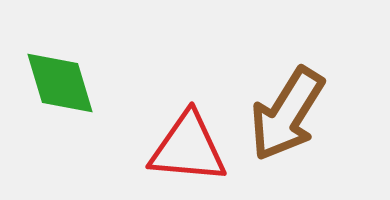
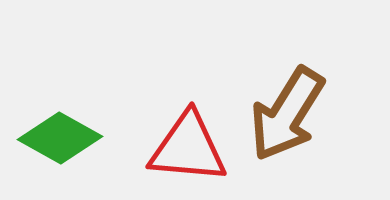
green diamond: moved 55 px down; rotated 44 degrees counterclockwise
